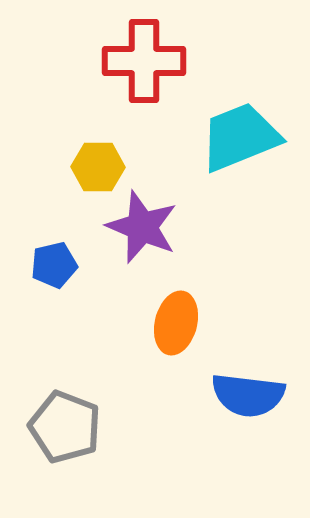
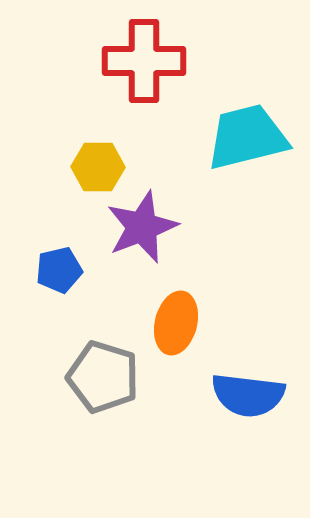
cyan trapezoid: moved 7 px right; rotated 8 degrees clockwise
purple star: rotated 28 degrees clockwise
blue pentagon: moved 5 px right, 5 px down
gray pentagon: moved 38 px right, 50 px up; rotated 4 degrees counterclockwise
